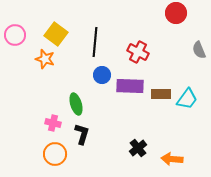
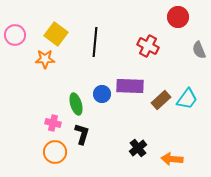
red circle: moved 2 px right, 4 px down
red cross: moved 10 px right, 6 px up
orange star: rotated 18 degrees counterclockwise
blue circle: moved 19 px down
brown rectangle: moved 6 px down; rotated 42 degrees counterclockwise
orange circle: moved 2 px up
